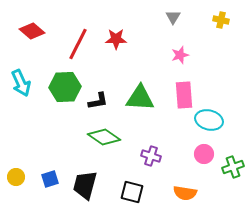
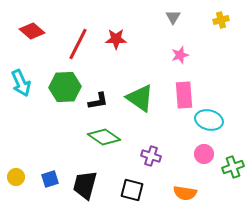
yellow cross: rotated 28 degrees counterclockwise
green triangle: rotated 32 degrees clockwise
black square: moved 2 px up
